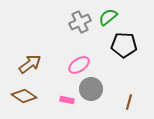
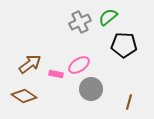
pink rectangle: moved 11 px left, 26 px up
